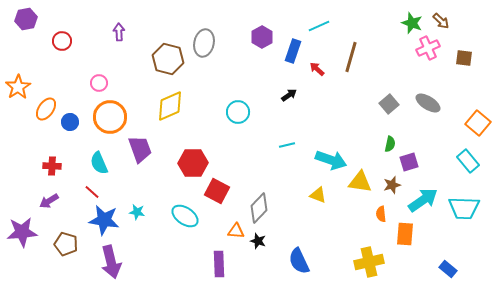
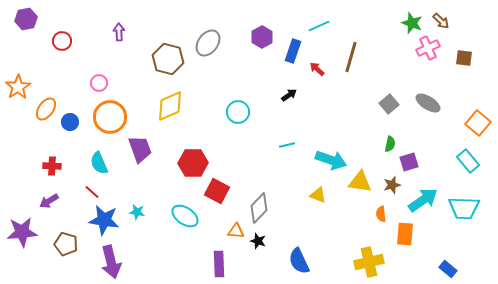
gray ellipse at (204, 43): moved 4 px right; rotated 24 degrees clockwise
